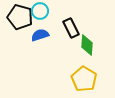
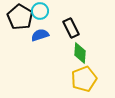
black pentagon: rotated 15 degrees clockwise
green diamond: moved 7 px left, 8 px down
yellow pentagon: rotated 20 degrees clockwise
